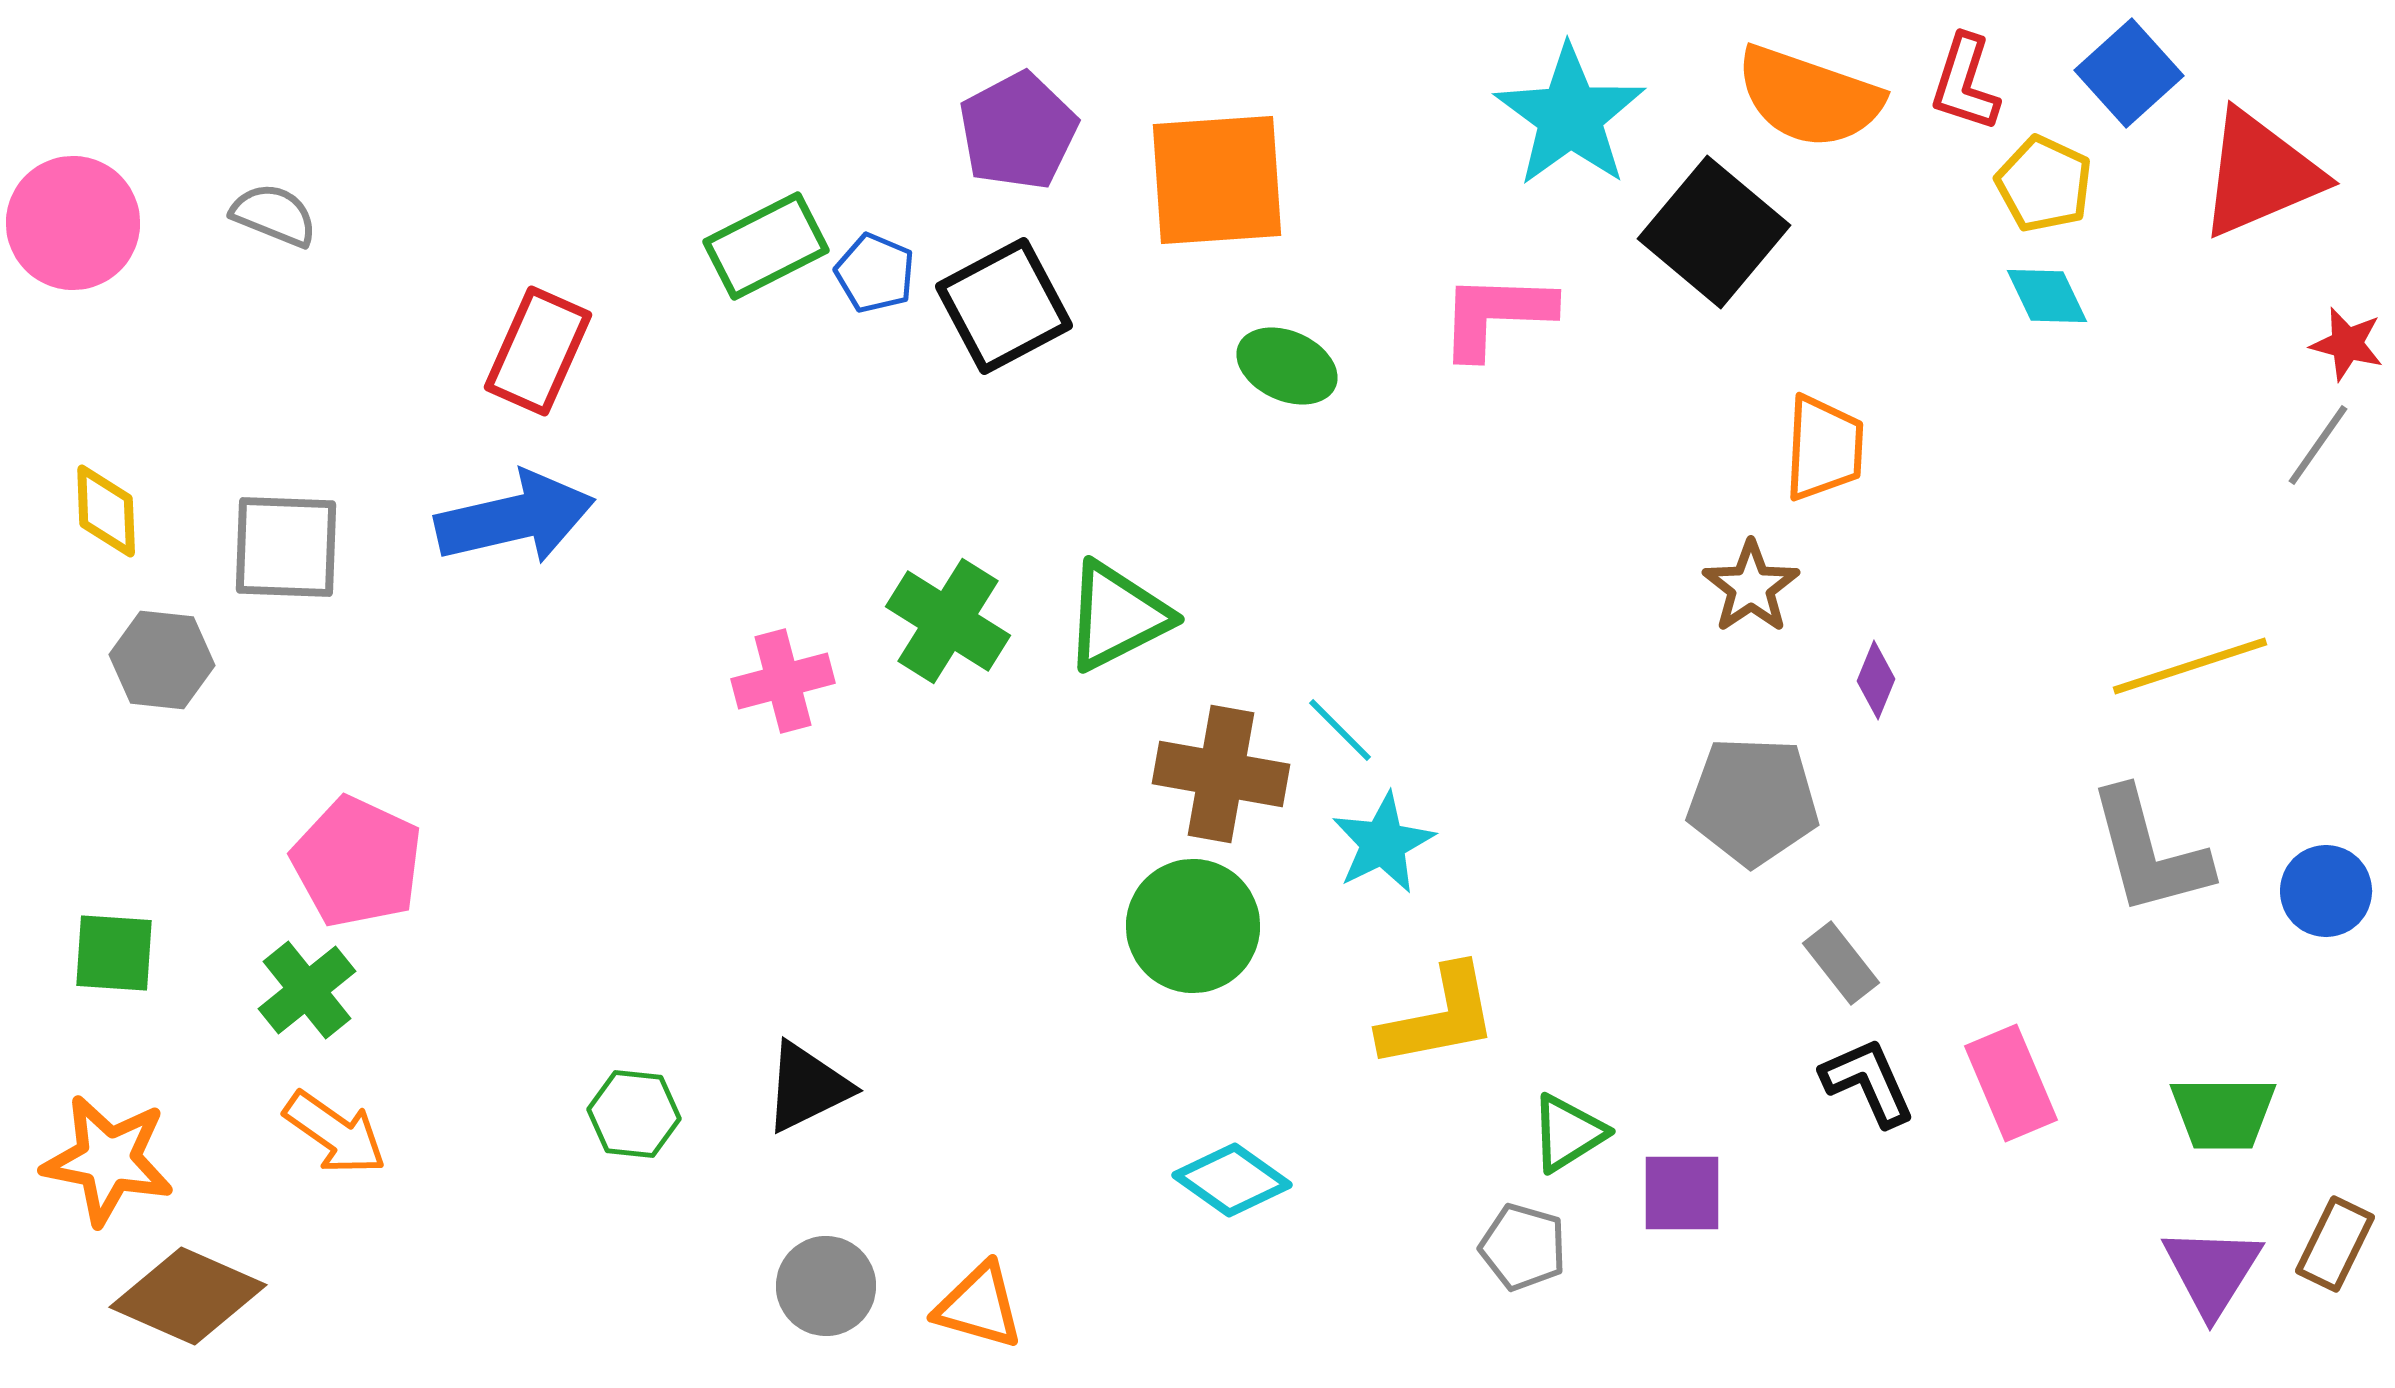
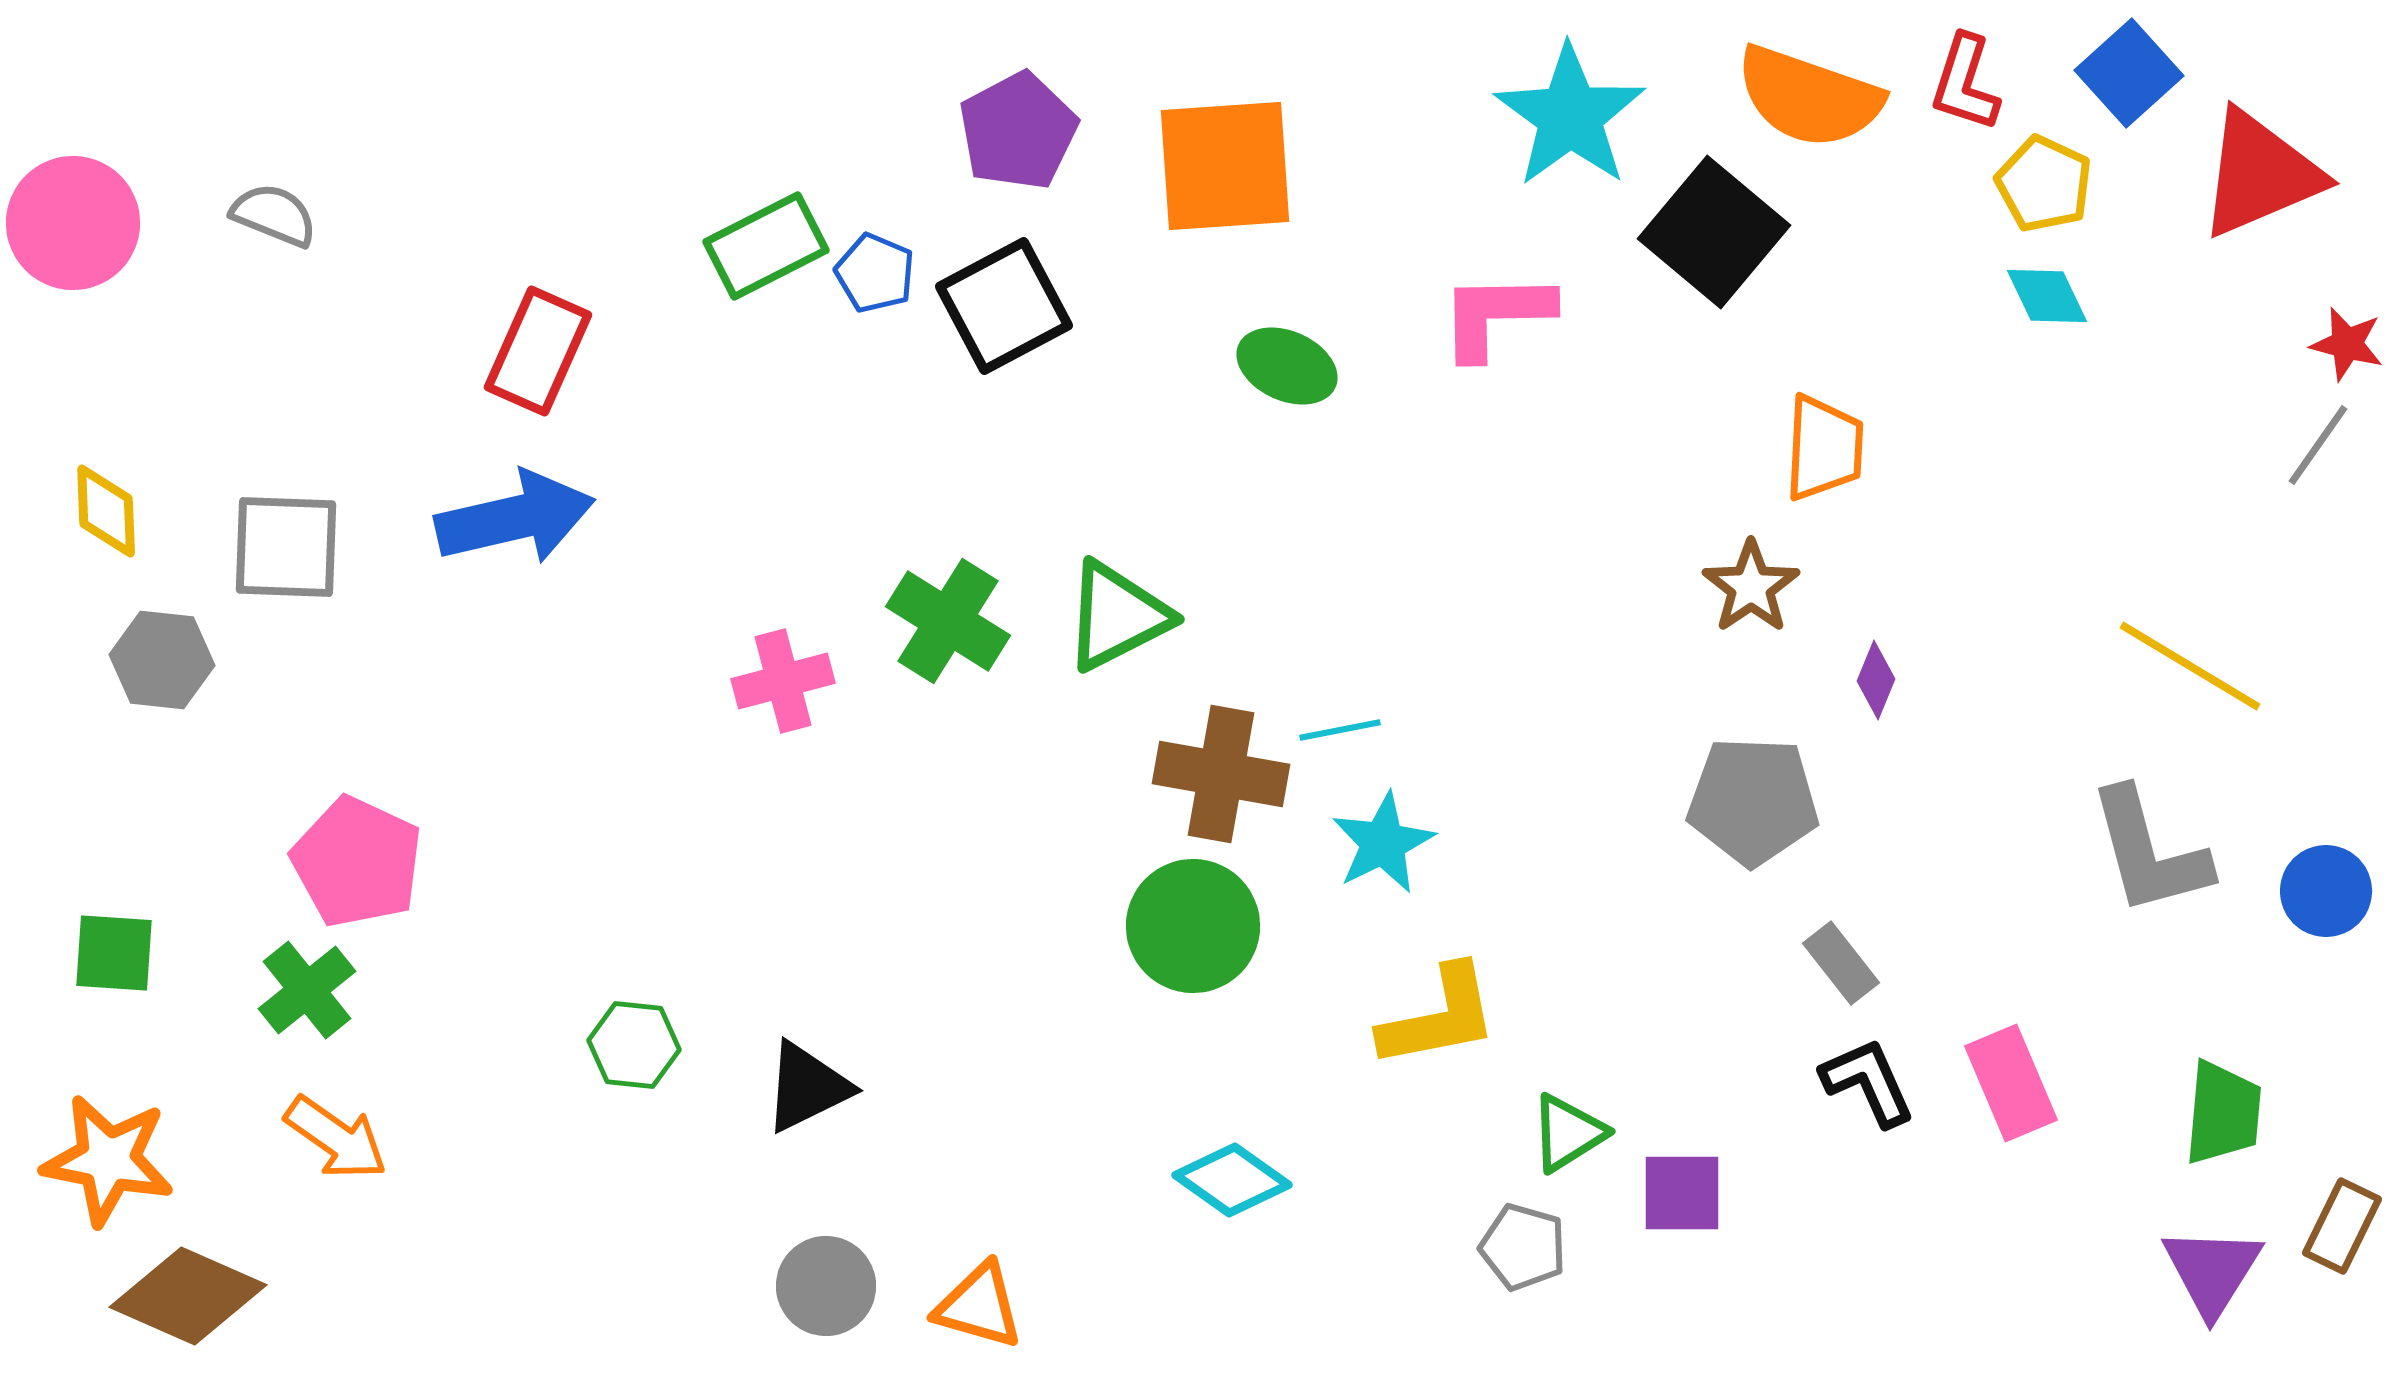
orange square at (1217, 180): moved 8 px right, 14 px up
pink L-shape at (1496, 315): rotated 3 degrees counterclockwise
yellow line at (2190, 666): rotated 49 degrees clockwise
cyan line at (1340, 730): rotated 56 degrees counterclockwise
green trapezoid at (2223, 1113): rotated 85 degrees counterclockwise
green hexagon at (634, 1114): moved 69 px up
orange arrow at (335, 1133): moved 1 px right, 5 px down
brown rectangle at (2335, 1244): moved 7 px right, 18 px up
